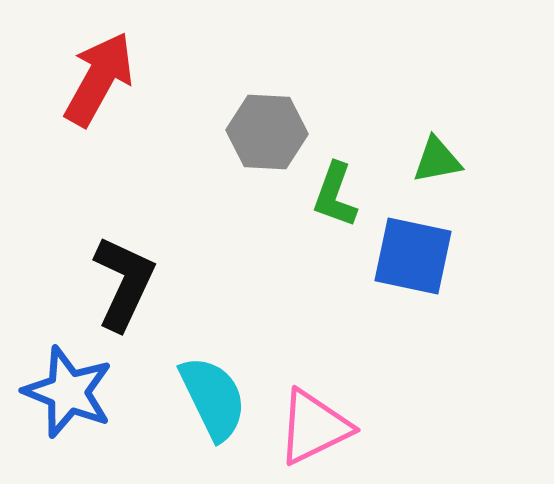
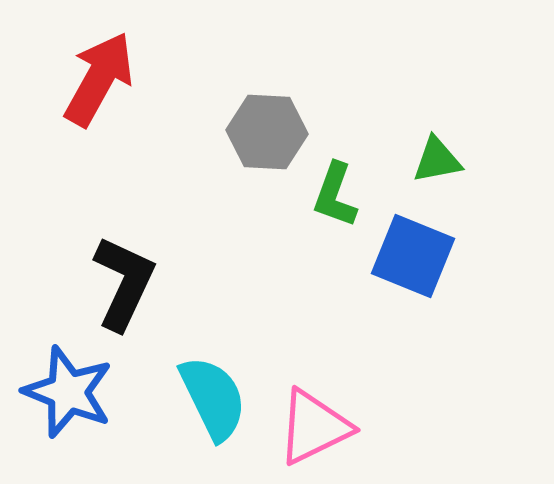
blue square: rotated 10 degrees clockwise
